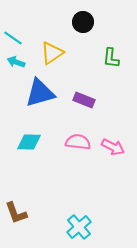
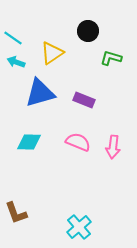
black circle: moved 5 px right, 9 px down
green L-shape: rotated 100 degrees clockwise
pink semicircle: rotated 15 degrees clockwise
pink arrow: rotated 70 degrees clockwise
